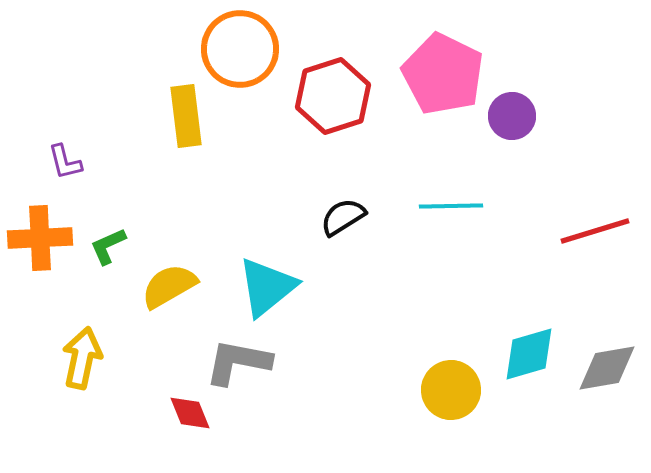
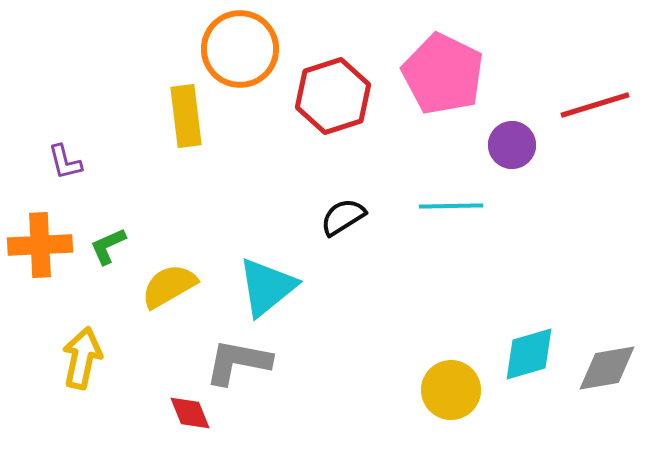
purple circle: moved 29 px down
red line: moved 126 px up
orange cross: moved 7 px down
